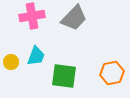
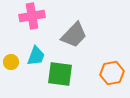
gray trapezoid: moved 17 px down
green square: moved 4 px left, 2 px up
